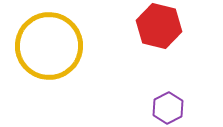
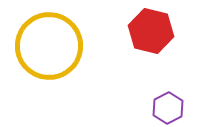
red hexagon: moved 8 px left, 5 px down
